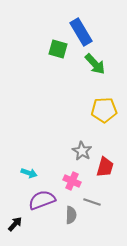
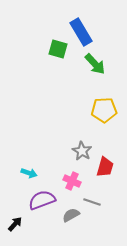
gray semicircle: rotated 120 degrees counterclockwise
